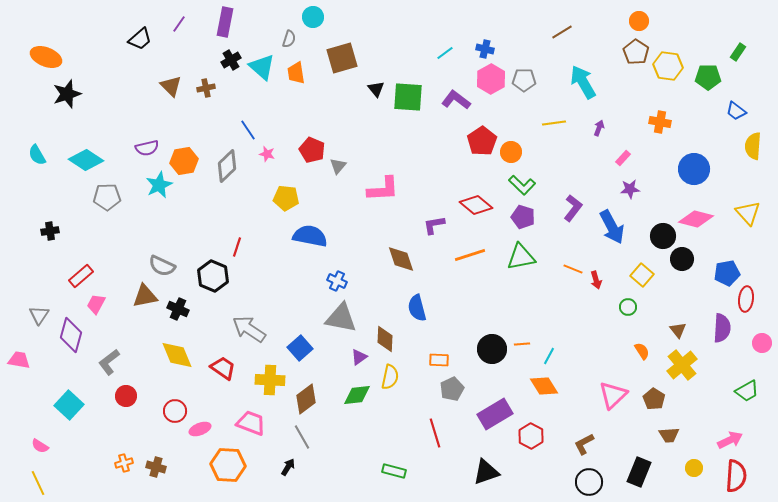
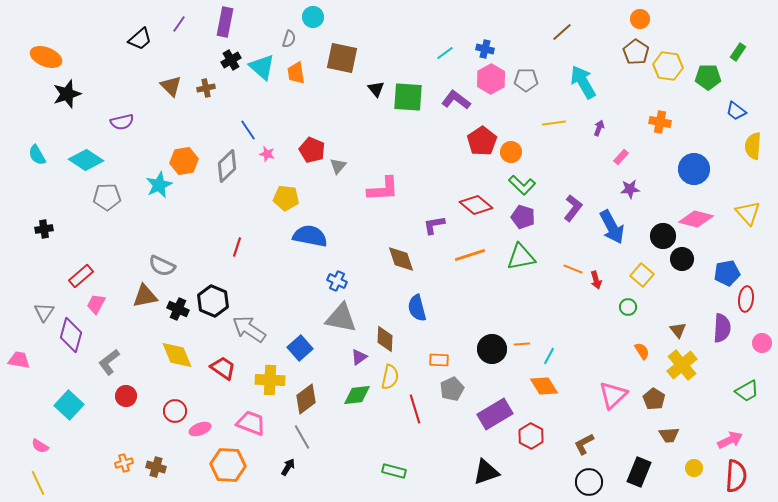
orange circle at (639, 21): moved 1 px right, 2 px up
brown line at (562, 32): rotated 10 degrees counterclockwise
brown square at (342, 58): rotated 28 degrees clockwise
gray pentagon at (524, 80): moved 2 px right
purple semicircle at (147, 148): moved 25 px left, 26 px up
pink rectangle at (623, 158): moved 2 px left, 1 px up
black cross at (50, 231): moved 6 px left, 2 px up
black hexagon at (213, 276): moved 25 px down
gray triangle at (39, 315): moved 5 px right, 3 px up
red line at (435, 433): moved 20 px left, 24 px up
